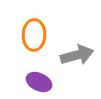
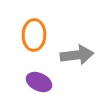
gray arrow: rotated 8 degrees clockwise
